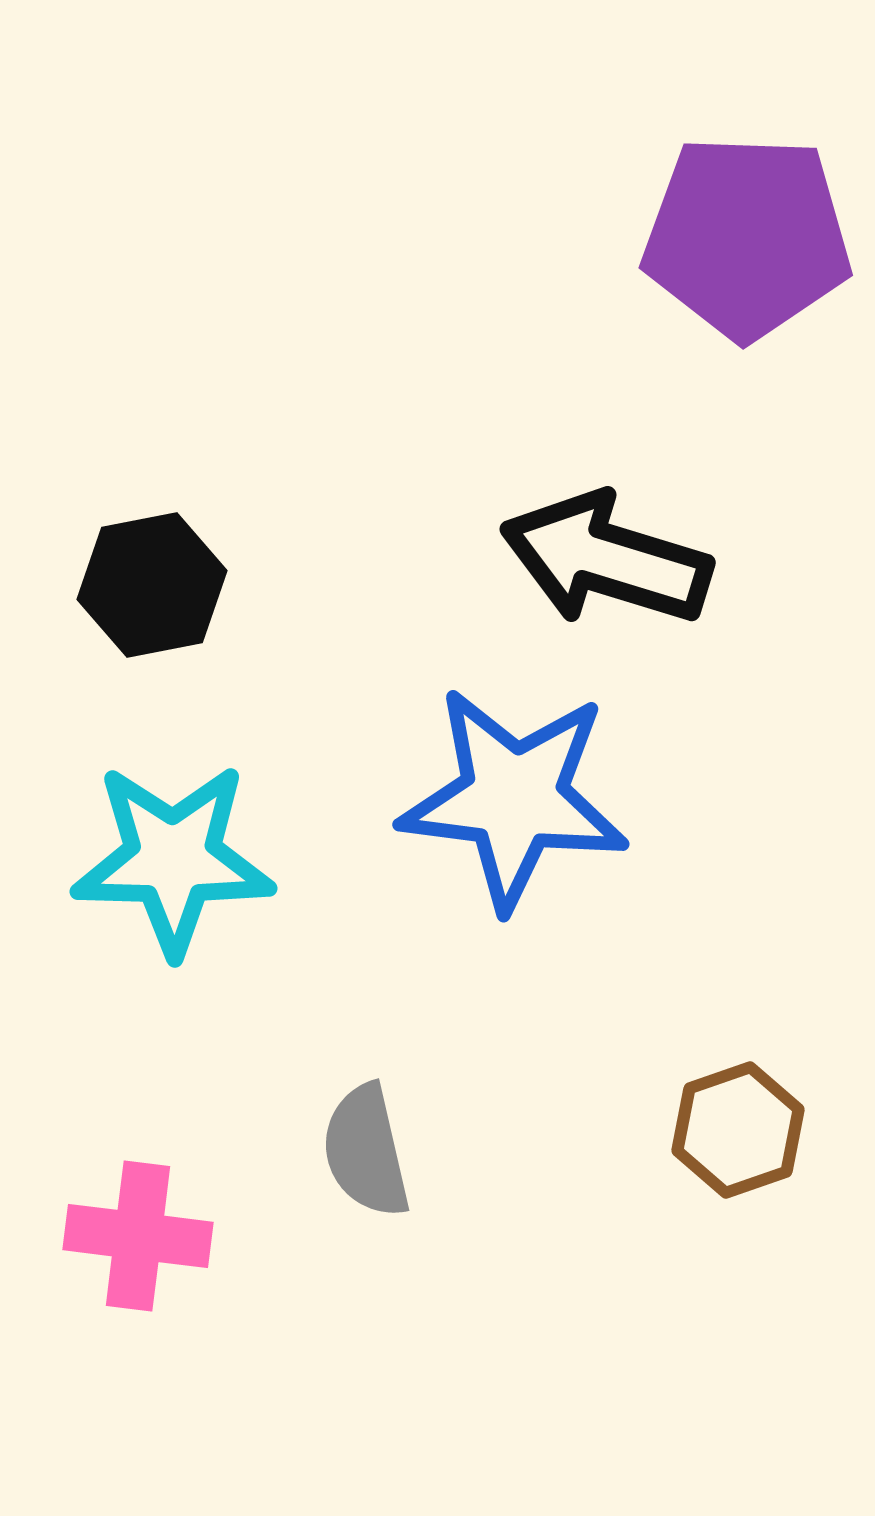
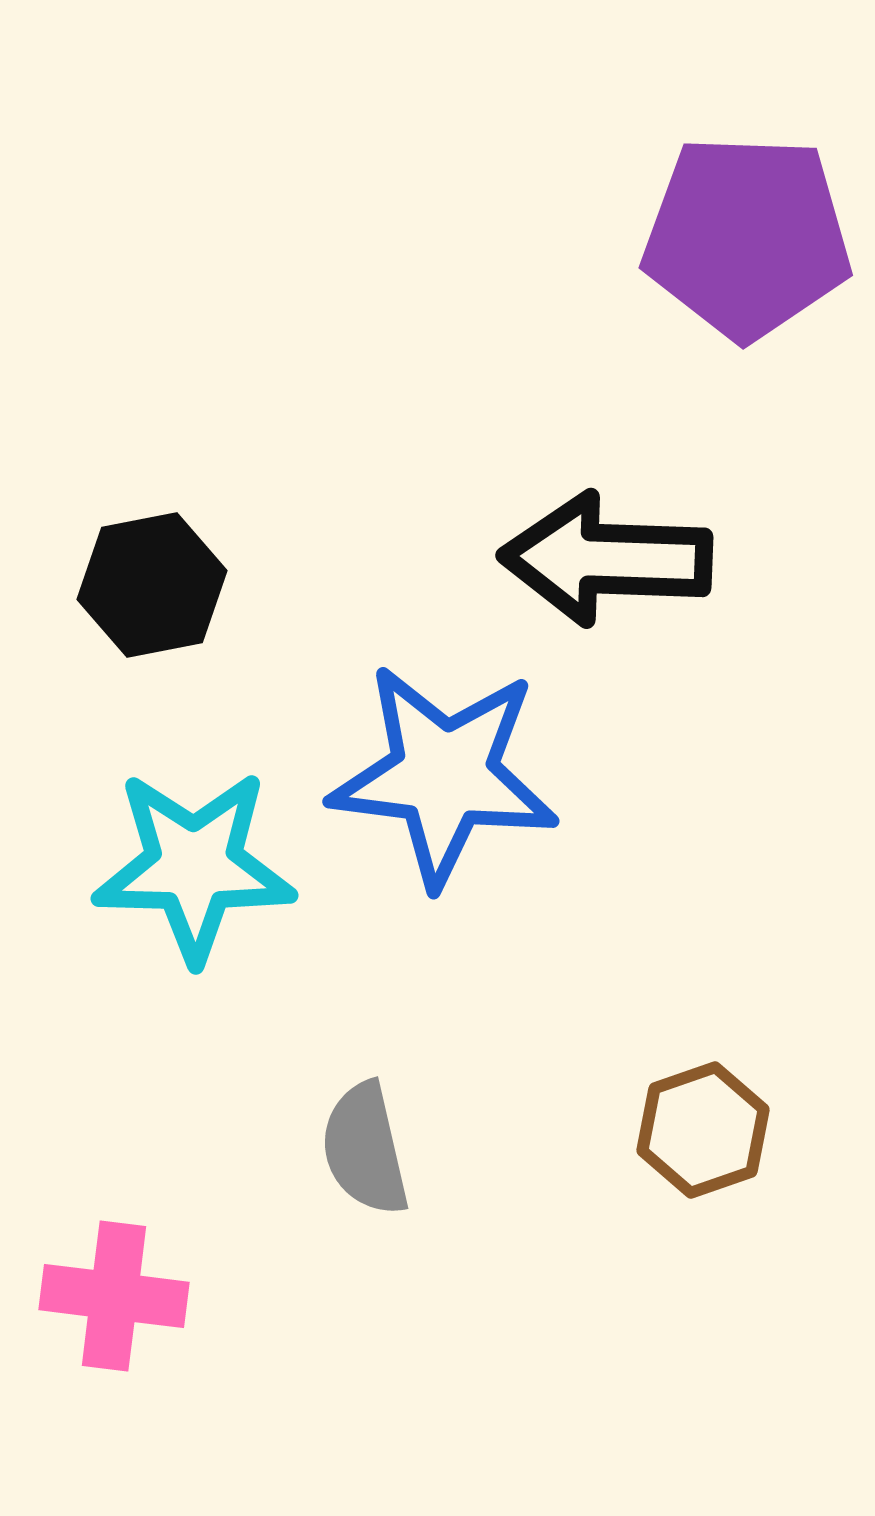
black arrow: rotated 15 degrees counterclockwise
blue star: moved 70 px left, 23 px up
cyan star: moved 21 px right, 7 px down
brown hexagon: moved 35 px left
gray semicircle: moved 1 px left, 2 px up
pink cross: moved 24 px left, 60 px down
